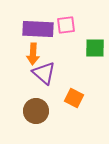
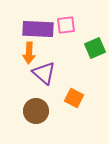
green square: rotated 25 degrees counterclockwise
orange arrow: moved 4 px left, 1 px up
